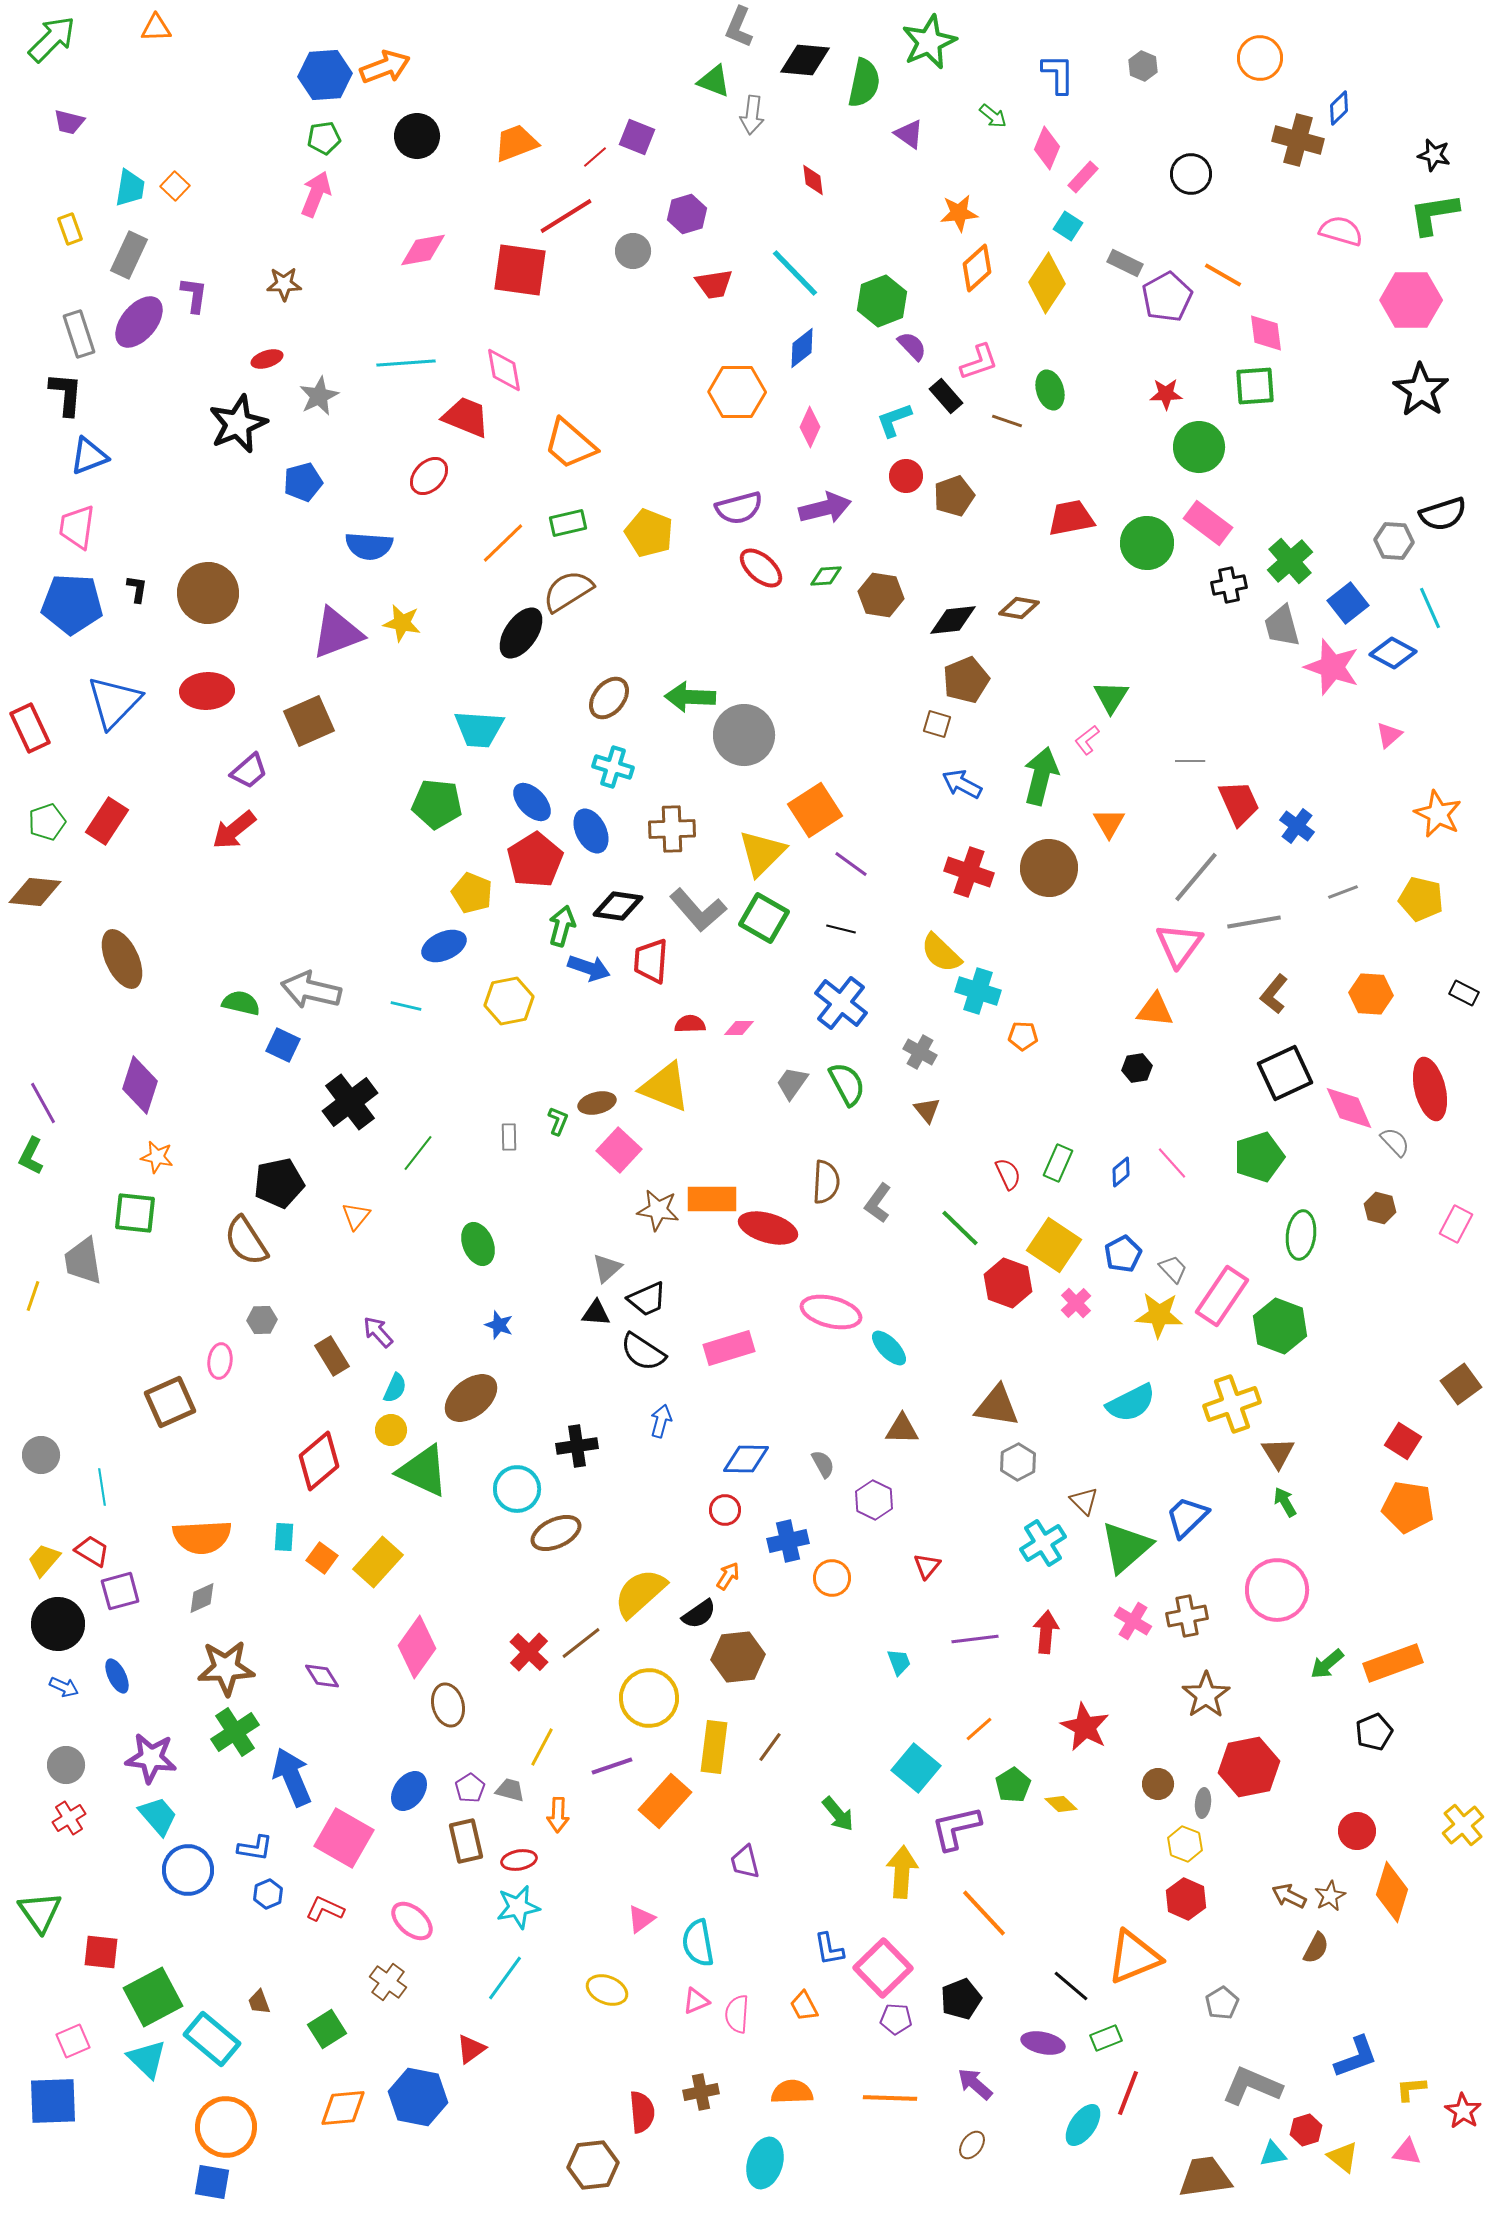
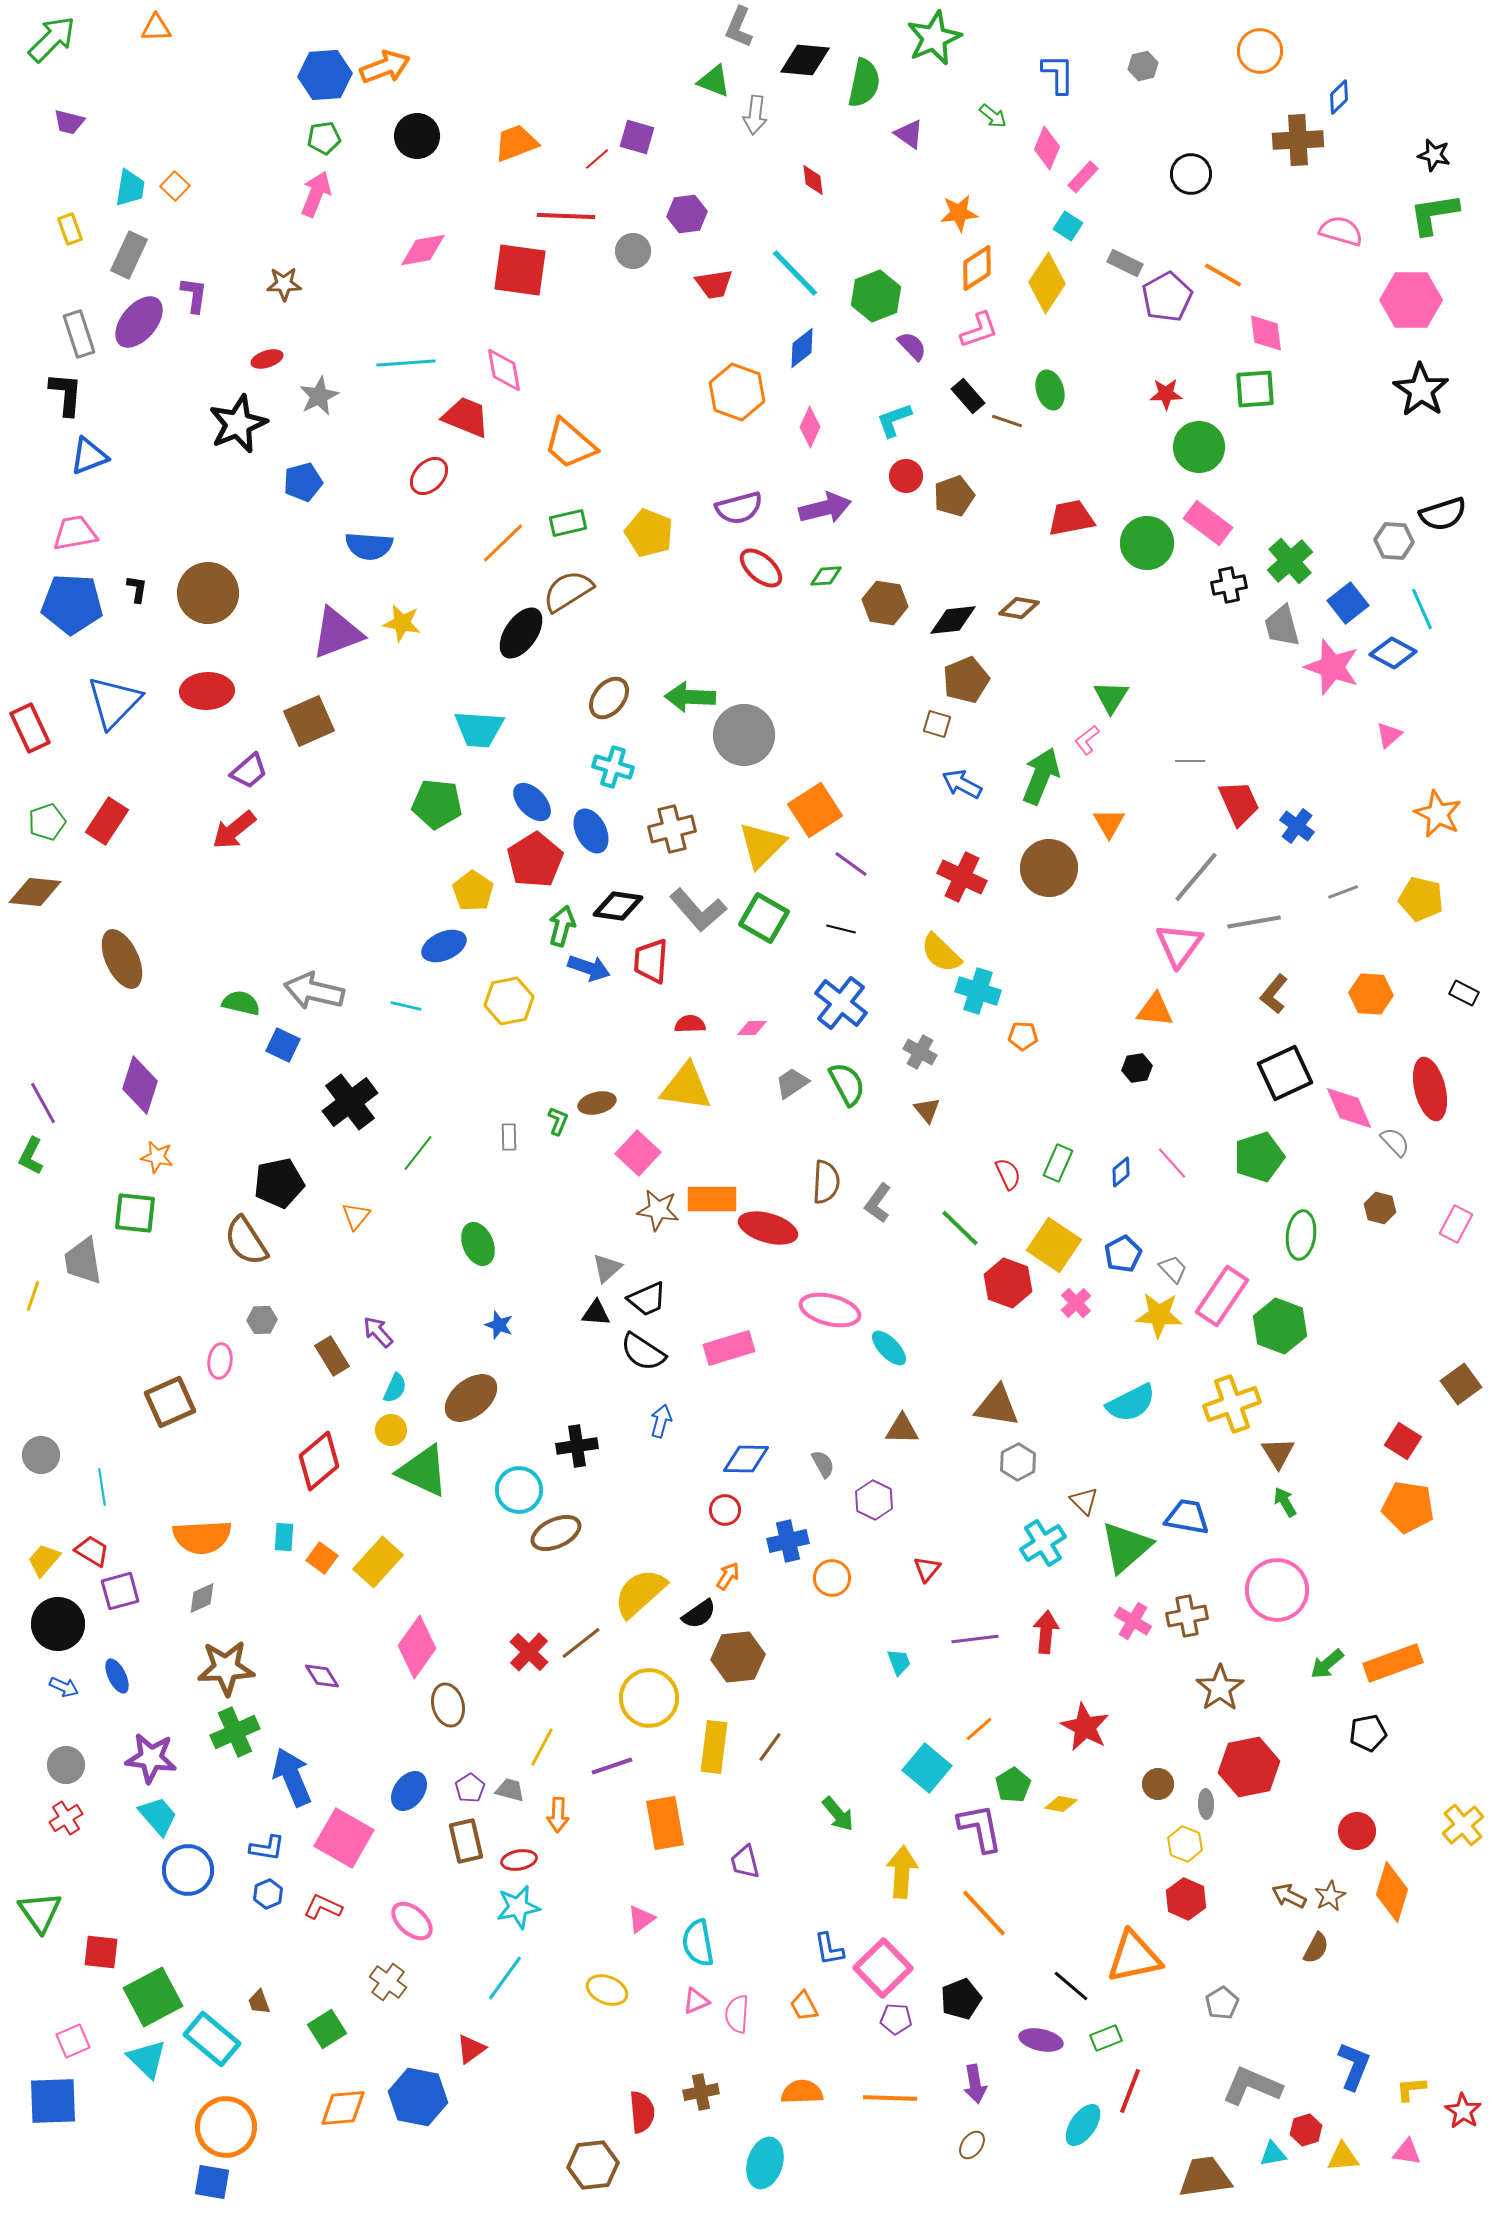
green star at (929, 42): moved 5 px right, 4 px up
orange circle at (1260, 58): moved 7 px up
gray hexagon at (1143, 66): rotated 24 degrees clockwise
blue diamond at (1339, 108): moved 11 px up
gray arrow at (752, 115): moved 3 px right
purple square at (637, 137): rotated 6 degrees counterclockwise
brown cross at (1298, 140): rotated 18 degrees counterclockwise
red line at (595, 157): moved 2 px right, 2 px down
purple hexagon at (687, 214): rotated 9 degrees clockwise
red line at (566, 216): rotated 34 degrees clockwise
orange diamond at (977, 268): rotated 9 degrees clockwise
green hexagon at (882, 301): moved 6 px left, 5 px up
pink L-shape at (979, 362): moved 32 px up
green square at (1255, 386): moved 3 px down
orange hexagon at (737, 392): rotated 20 degrees clockwise
black rectangle at (946, 396): moved 22 px right
pink trapezoid at (77, 527): moved 2 px left, 6 px down; rotated 72 degrees clockwise
brown hexagon at (881, 595): moved 4 px right, 8 px down
cyan line at (1430, 608): moved 8 px left, 1 px down
green arrow at (1041, 776): rotated 8 degrees clockwise
brown cross at (672, 829): rotated 12 degrees counterclockwise
yellow triangle at (762, 853): moved 8 px up
red cross at (969, 872): moved 7 px left, 5 px down; rotated 6 degrees clockwise
yellow pentagon at (472, 893): moved 1 px right, 2 px up; rotated 12 degrees clockwise
gray arrow at (311, 990): moved 3 px right, 1 px down
pink diamond at (739, 1028): moved 13 px right
gray trapezoid at (792, 1083): rotated 21 degrees clockwise
yellow triangle at (665, 1087): moved 21 px right; rotated 14 degrees counterclockwise
pink square at (619, 1150): moved 19 px right, 3 px down
pink ellipse at (831, 1312): moved 1 px left, 2 px up
cyan circle at (517, 1489): moved 2 px right, 1 px down
blue trapezoid at (1187, 1517): rotated 54 degrees clockwise
red triangle at (927, 1566): moved 3 px down
brown star at (1206, 1695): moved 14 px right, 7 px up
green cross at (235, 1732): rotated 9 degrees clockwise
black pentagon at (1374, 1732): moved 6 px left, 1 px down; rotated 12 degrees clockwise
cyan square at (916, 1768): moved 11 px right
orange rectangle at (665, 1801): moved 22 px down; rotated 52 degrees counterclockwise
gray ellipse at (1203, 1803): moved 3 px right, 1 px down; rotated 8 degrees counterclockwise
yellow diamond at (1061, 1804): rotated 32 degrees counterclockwise
red cross at (69, 1818): moved 3 px left
purple L-shape at (956, 1828): moved 24 px right; rotated 92 degrees clockwise
blue L-shape at (255, 1848): moved 12 px right
red L-shape at (325, 1909): moved 2 px left, 2 px up
orange triangle at (1134, 1957): rotated 10 degrees clockwise
purple ellipse at (1043, 2043): moved 2 px left, 3 px up
blue L-shape at (1356, 2057): moved 2 px left, 9 px down; rotated 48 degrees counterclockwise
purple arrow at (975, 2084): rotated 141 degrees counterclockwise
orange semicircle at (792, 2092): moved 10 px right
red line at (1128, 2093): moved 2 px right, 2 px up
yellow triangle at (1343, 2157): rotated 44 degrees counterclockwise
